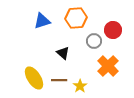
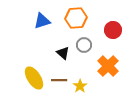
gray circle: moved 10 px left, 4 px down
